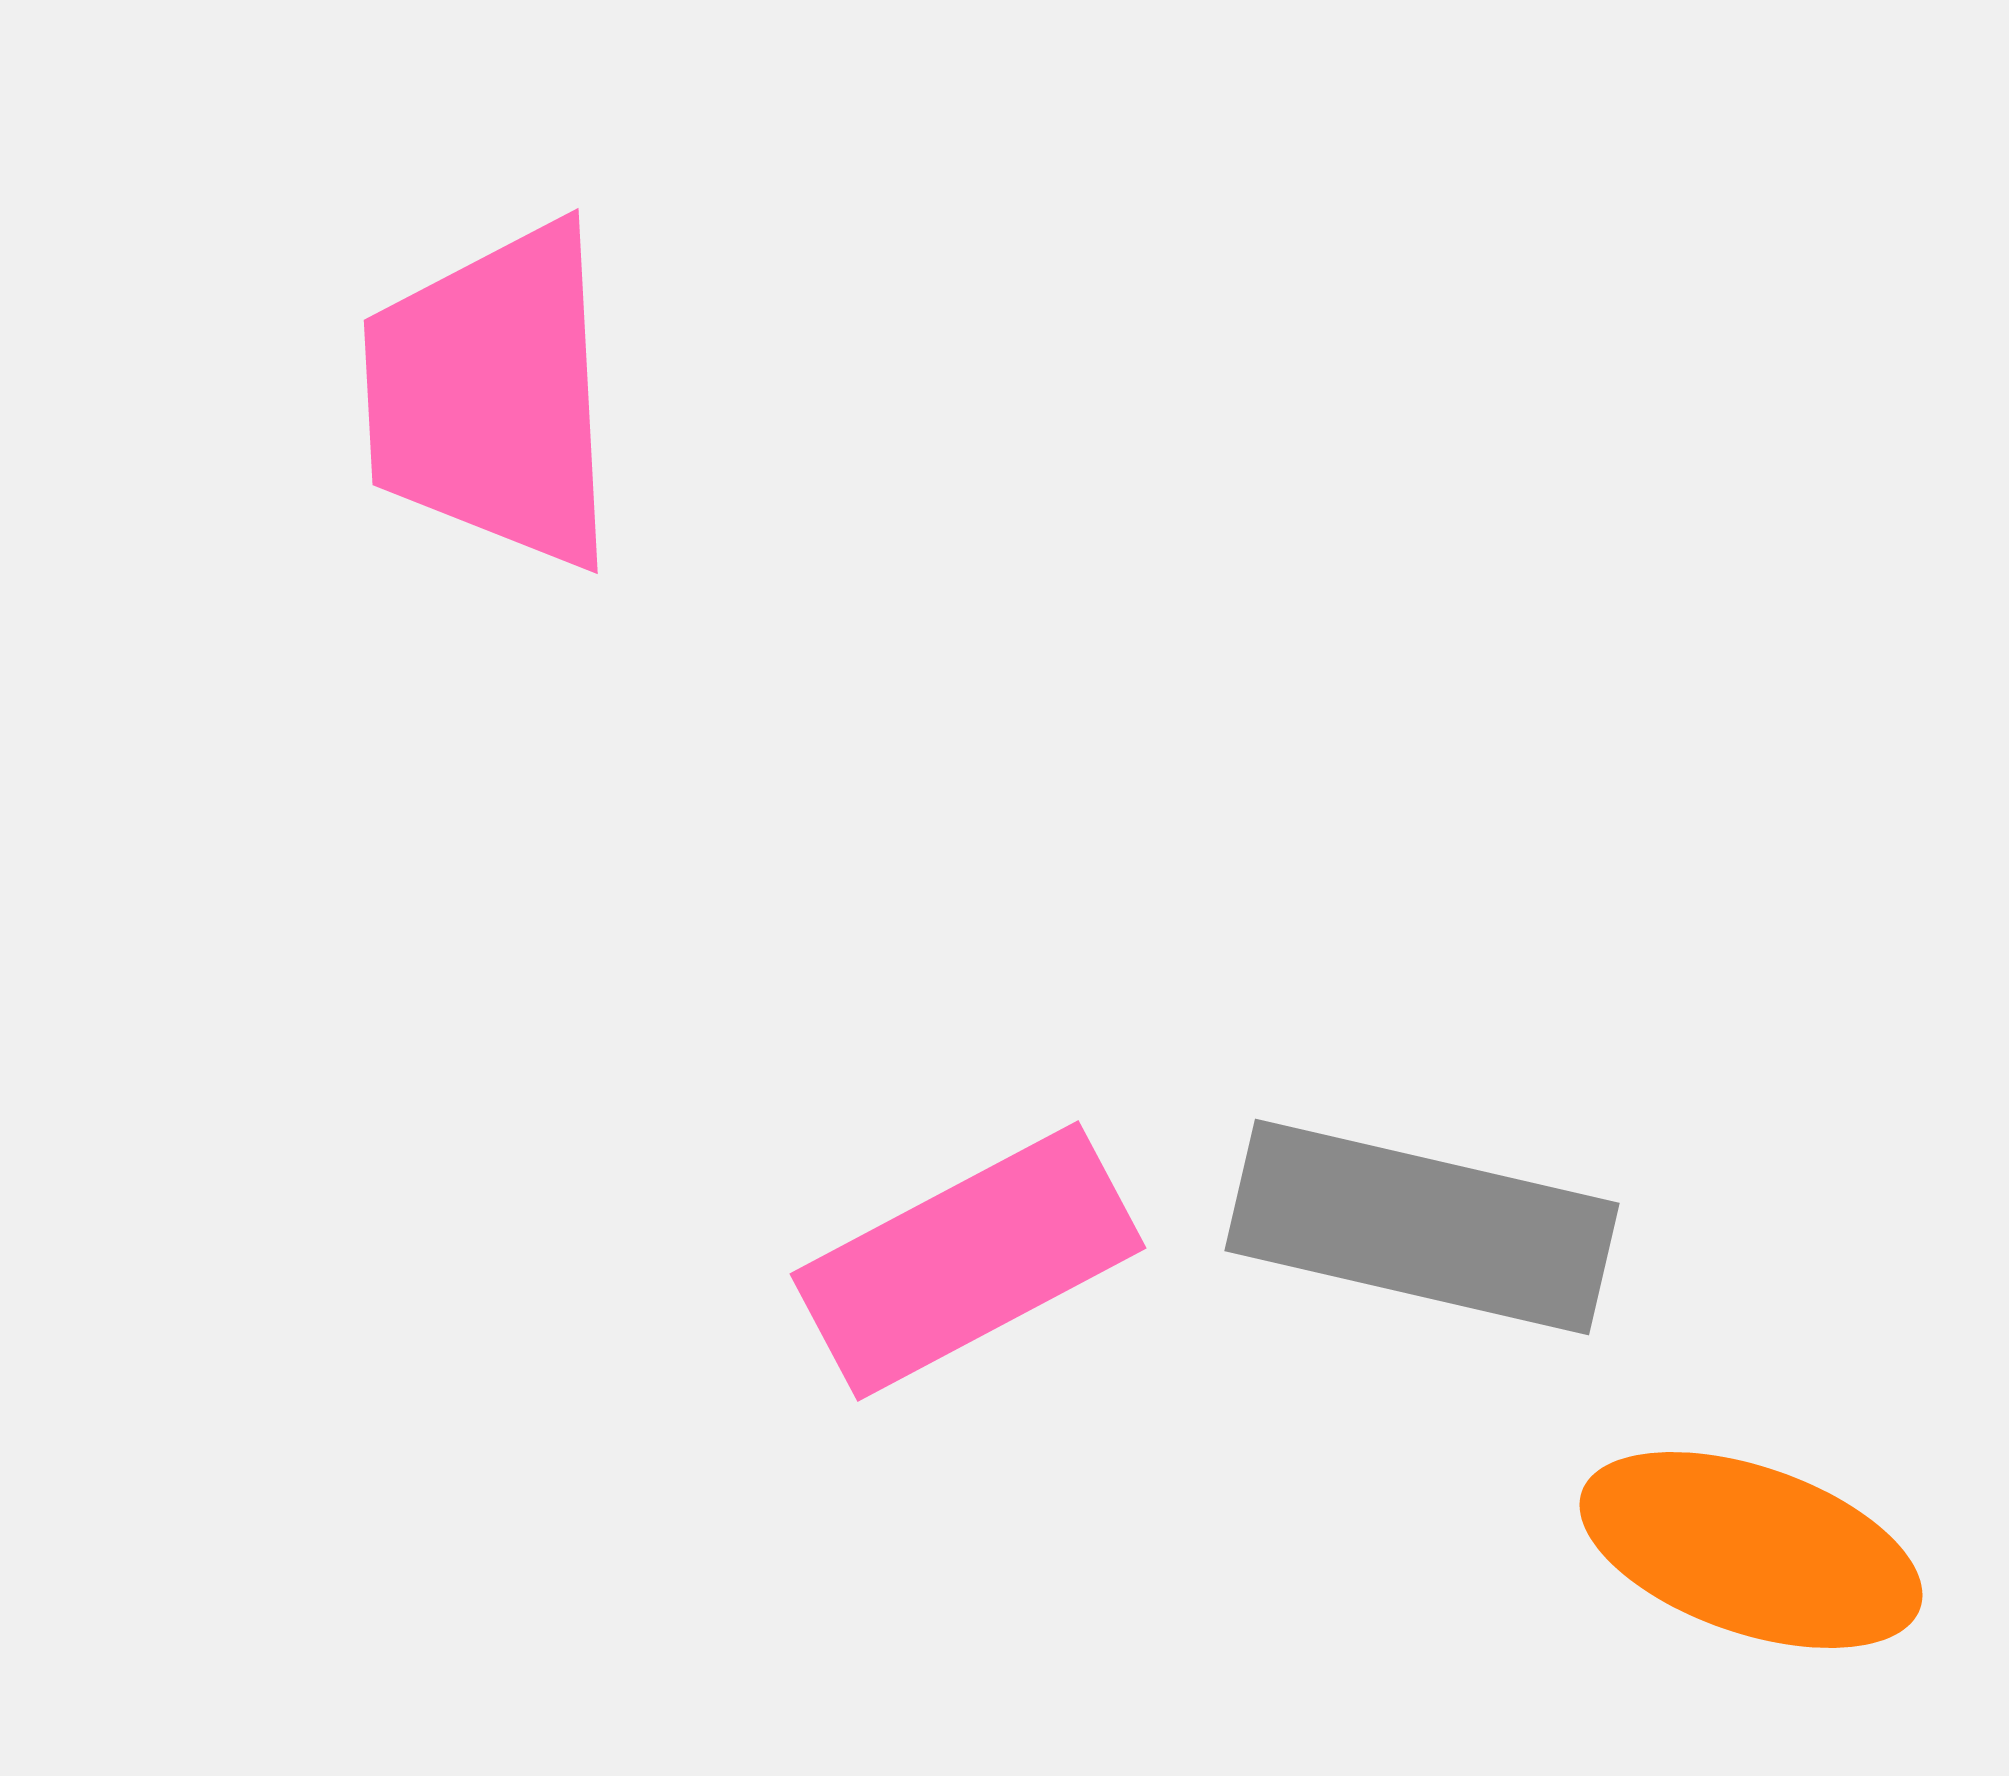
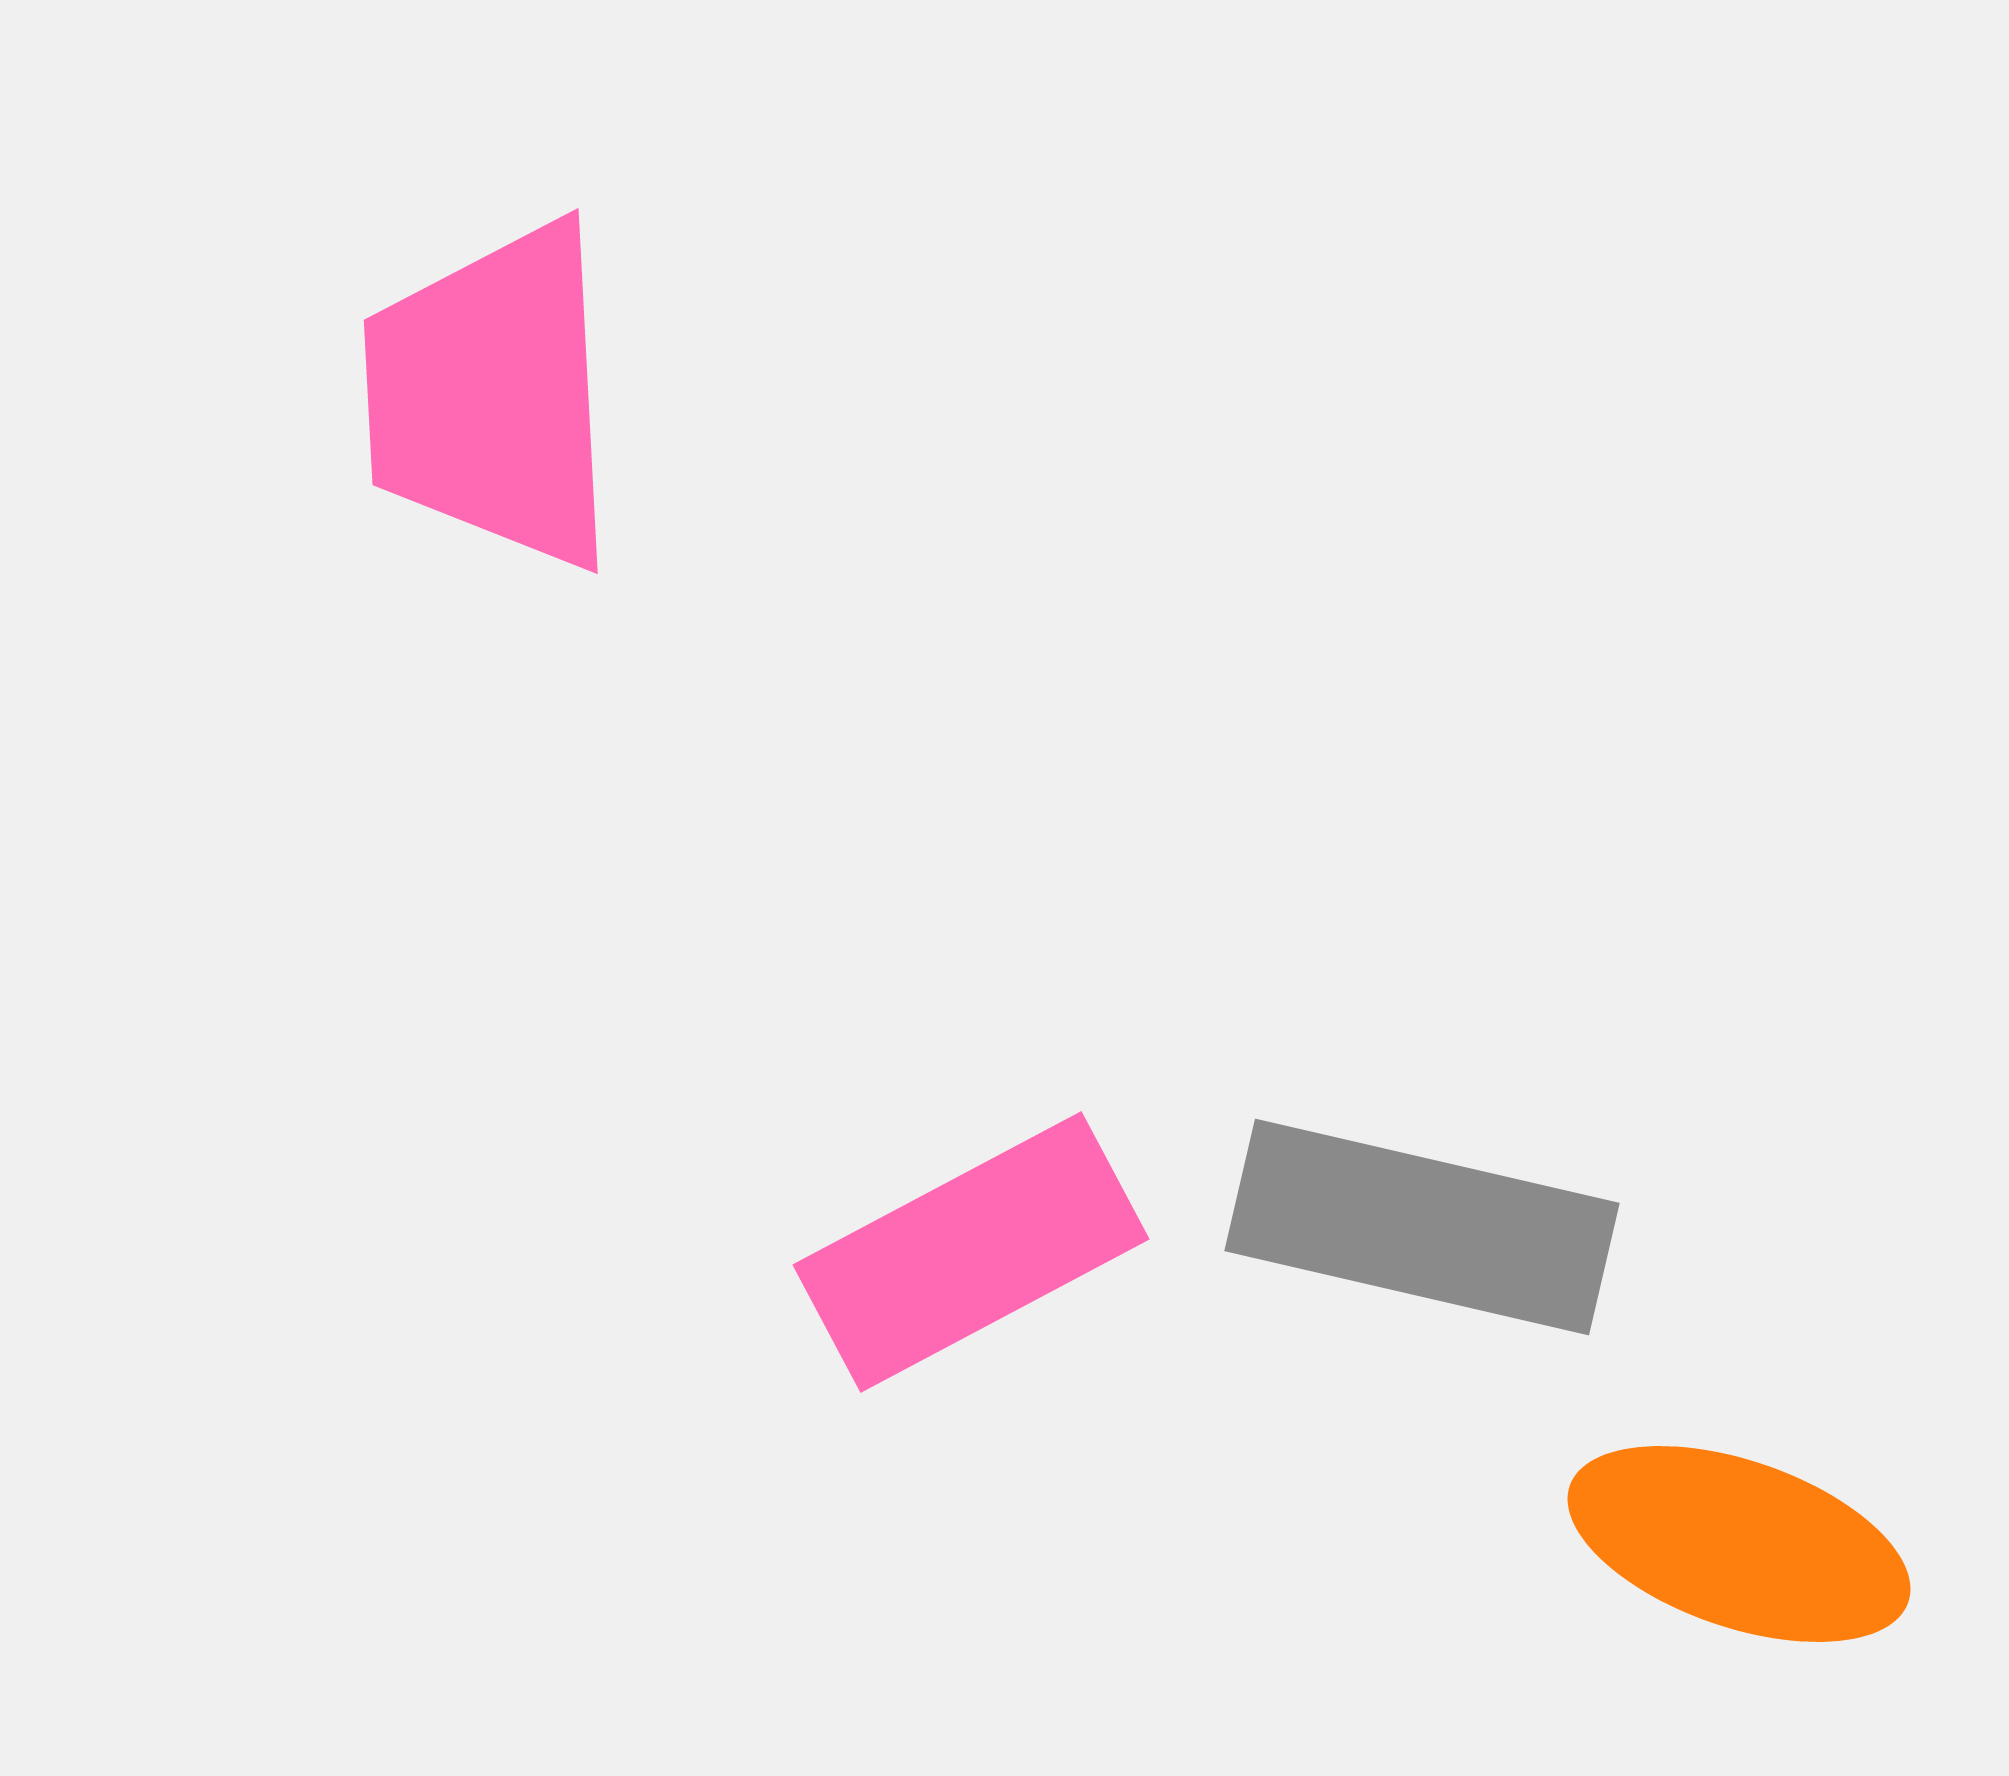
pink rectangle: moved 3 px right, 9 px up
orange ellipse: moved 12 px left, 6 px up
